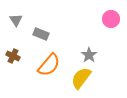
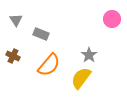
pink circle: moved 1 px right
